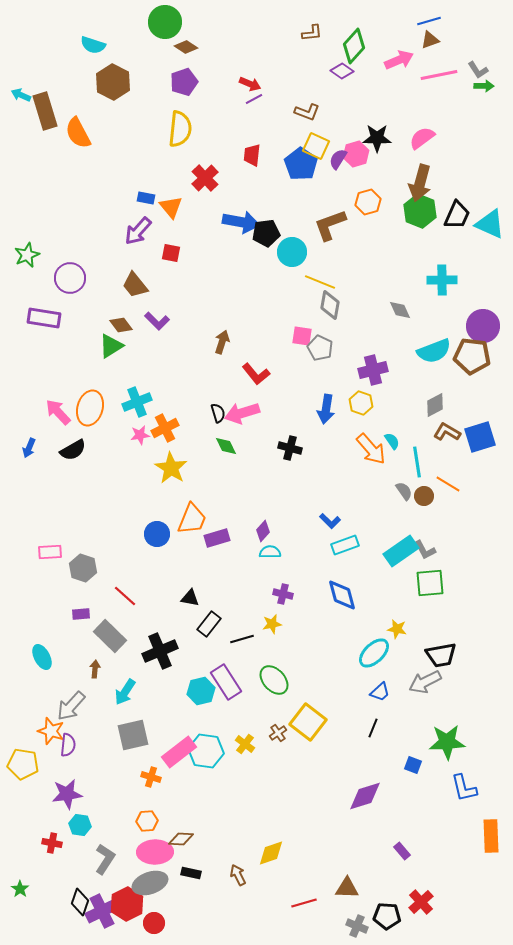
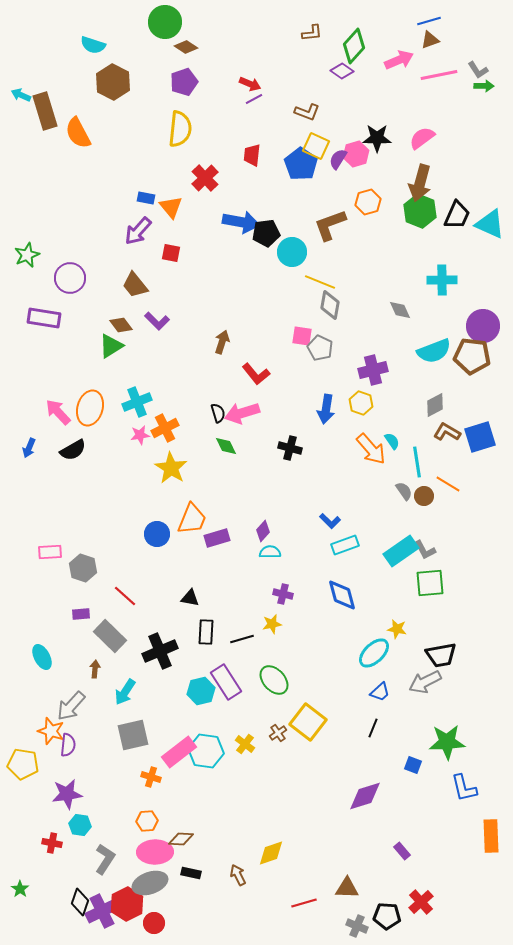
black rectangle at (209, 624): moved 3 px left, 8 px down; rotated 35 degrees counterclockwise
